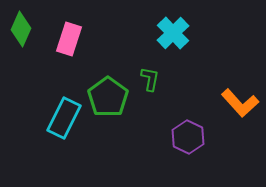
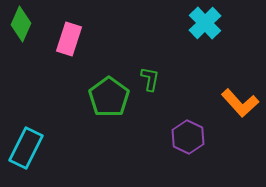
green diamond: moved 5 px up
cyan cross: moved 32 px right, 10 px up
green pentagon: moved 1 px right
cyan rectangle: moved 38 px left, 30 px down
